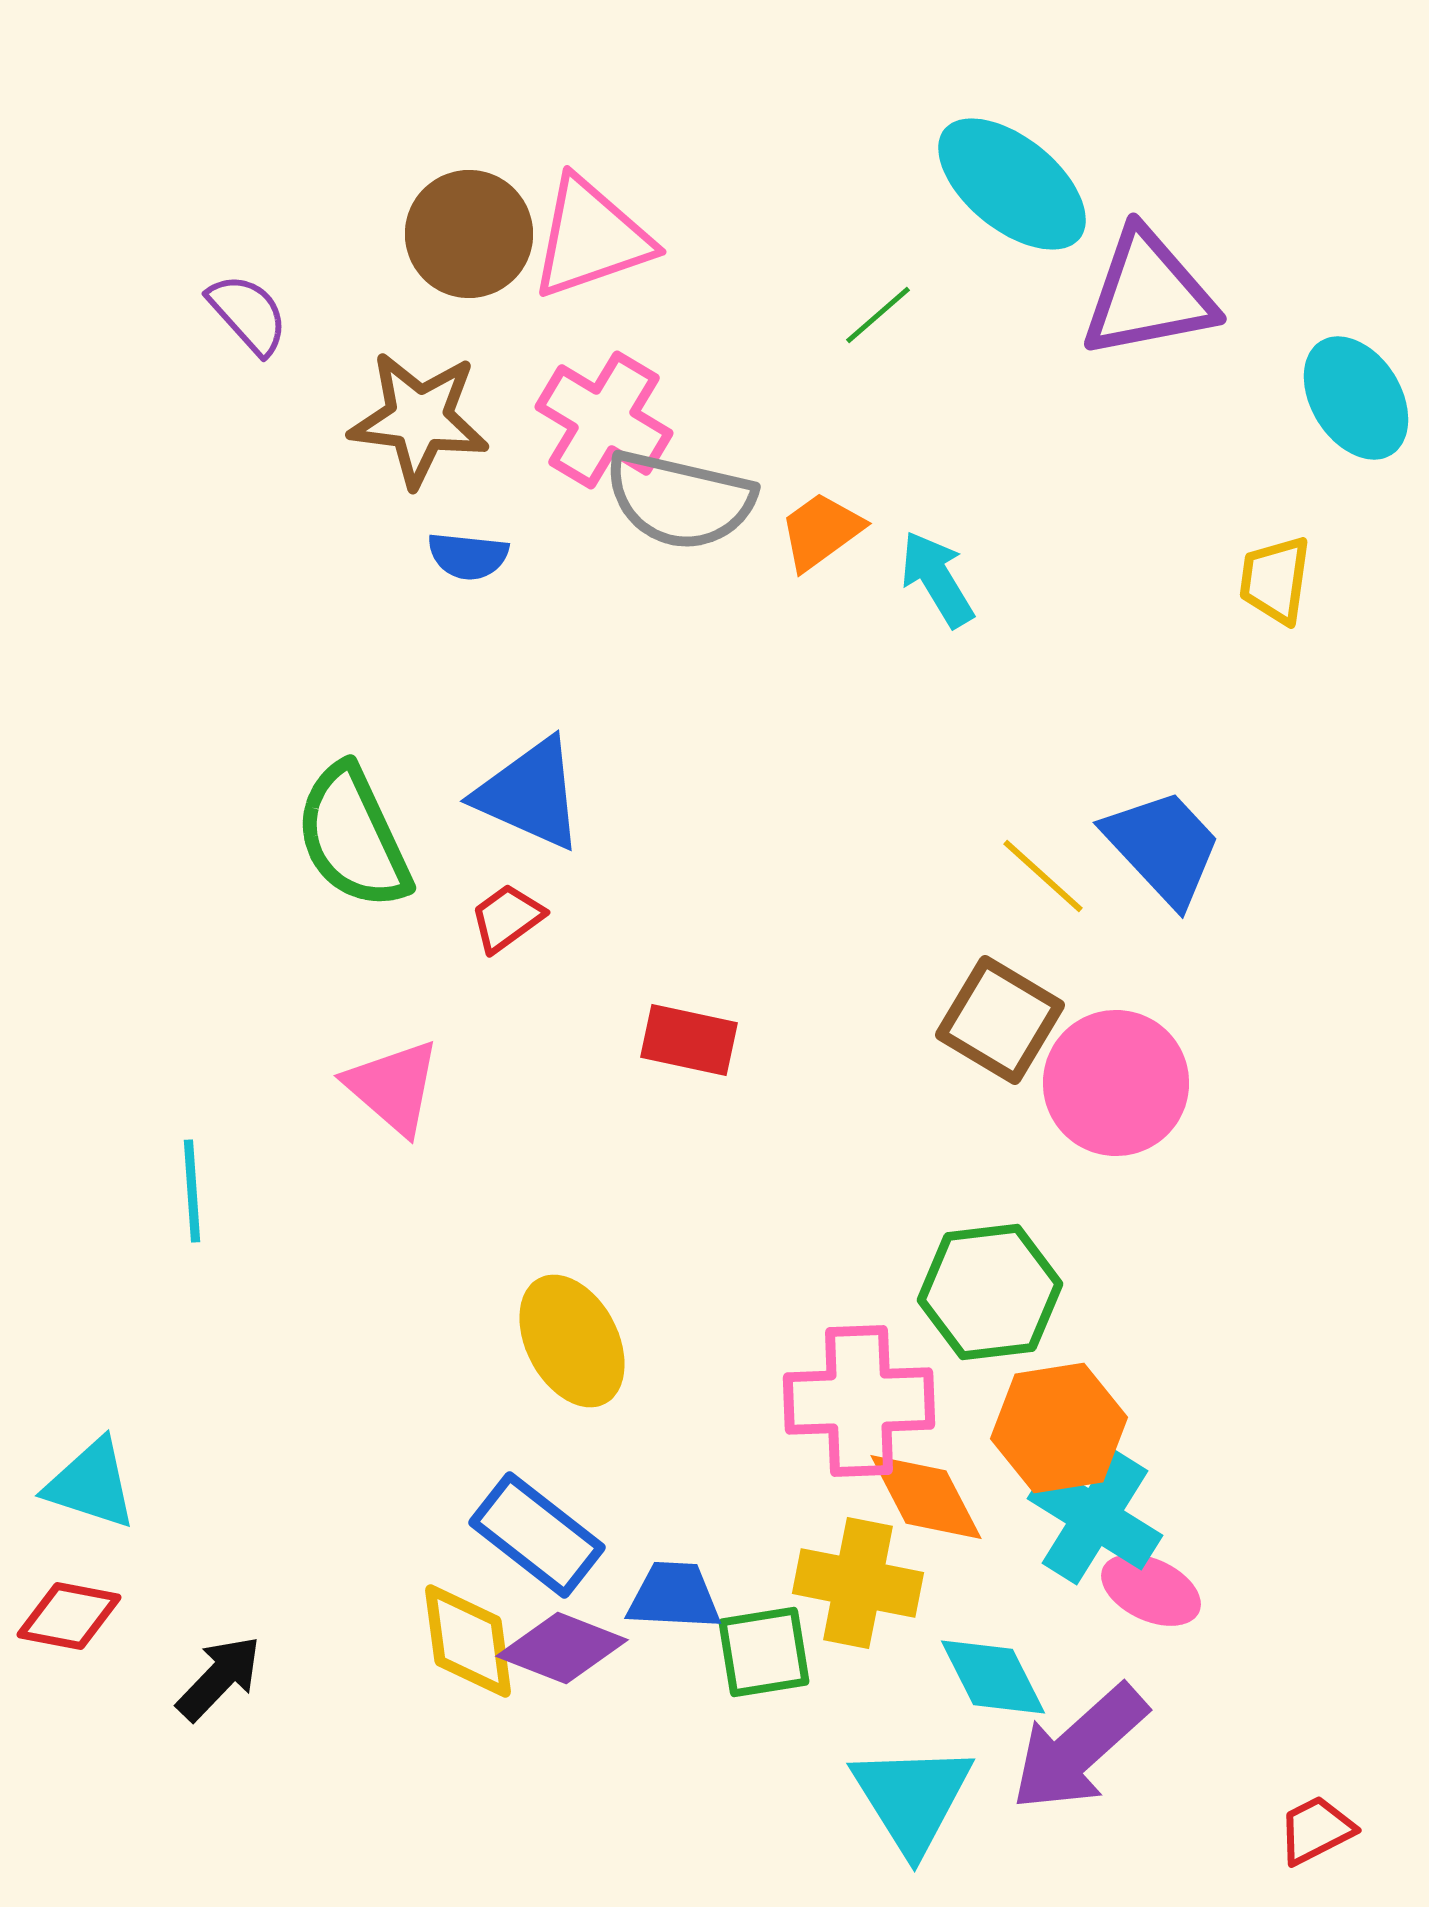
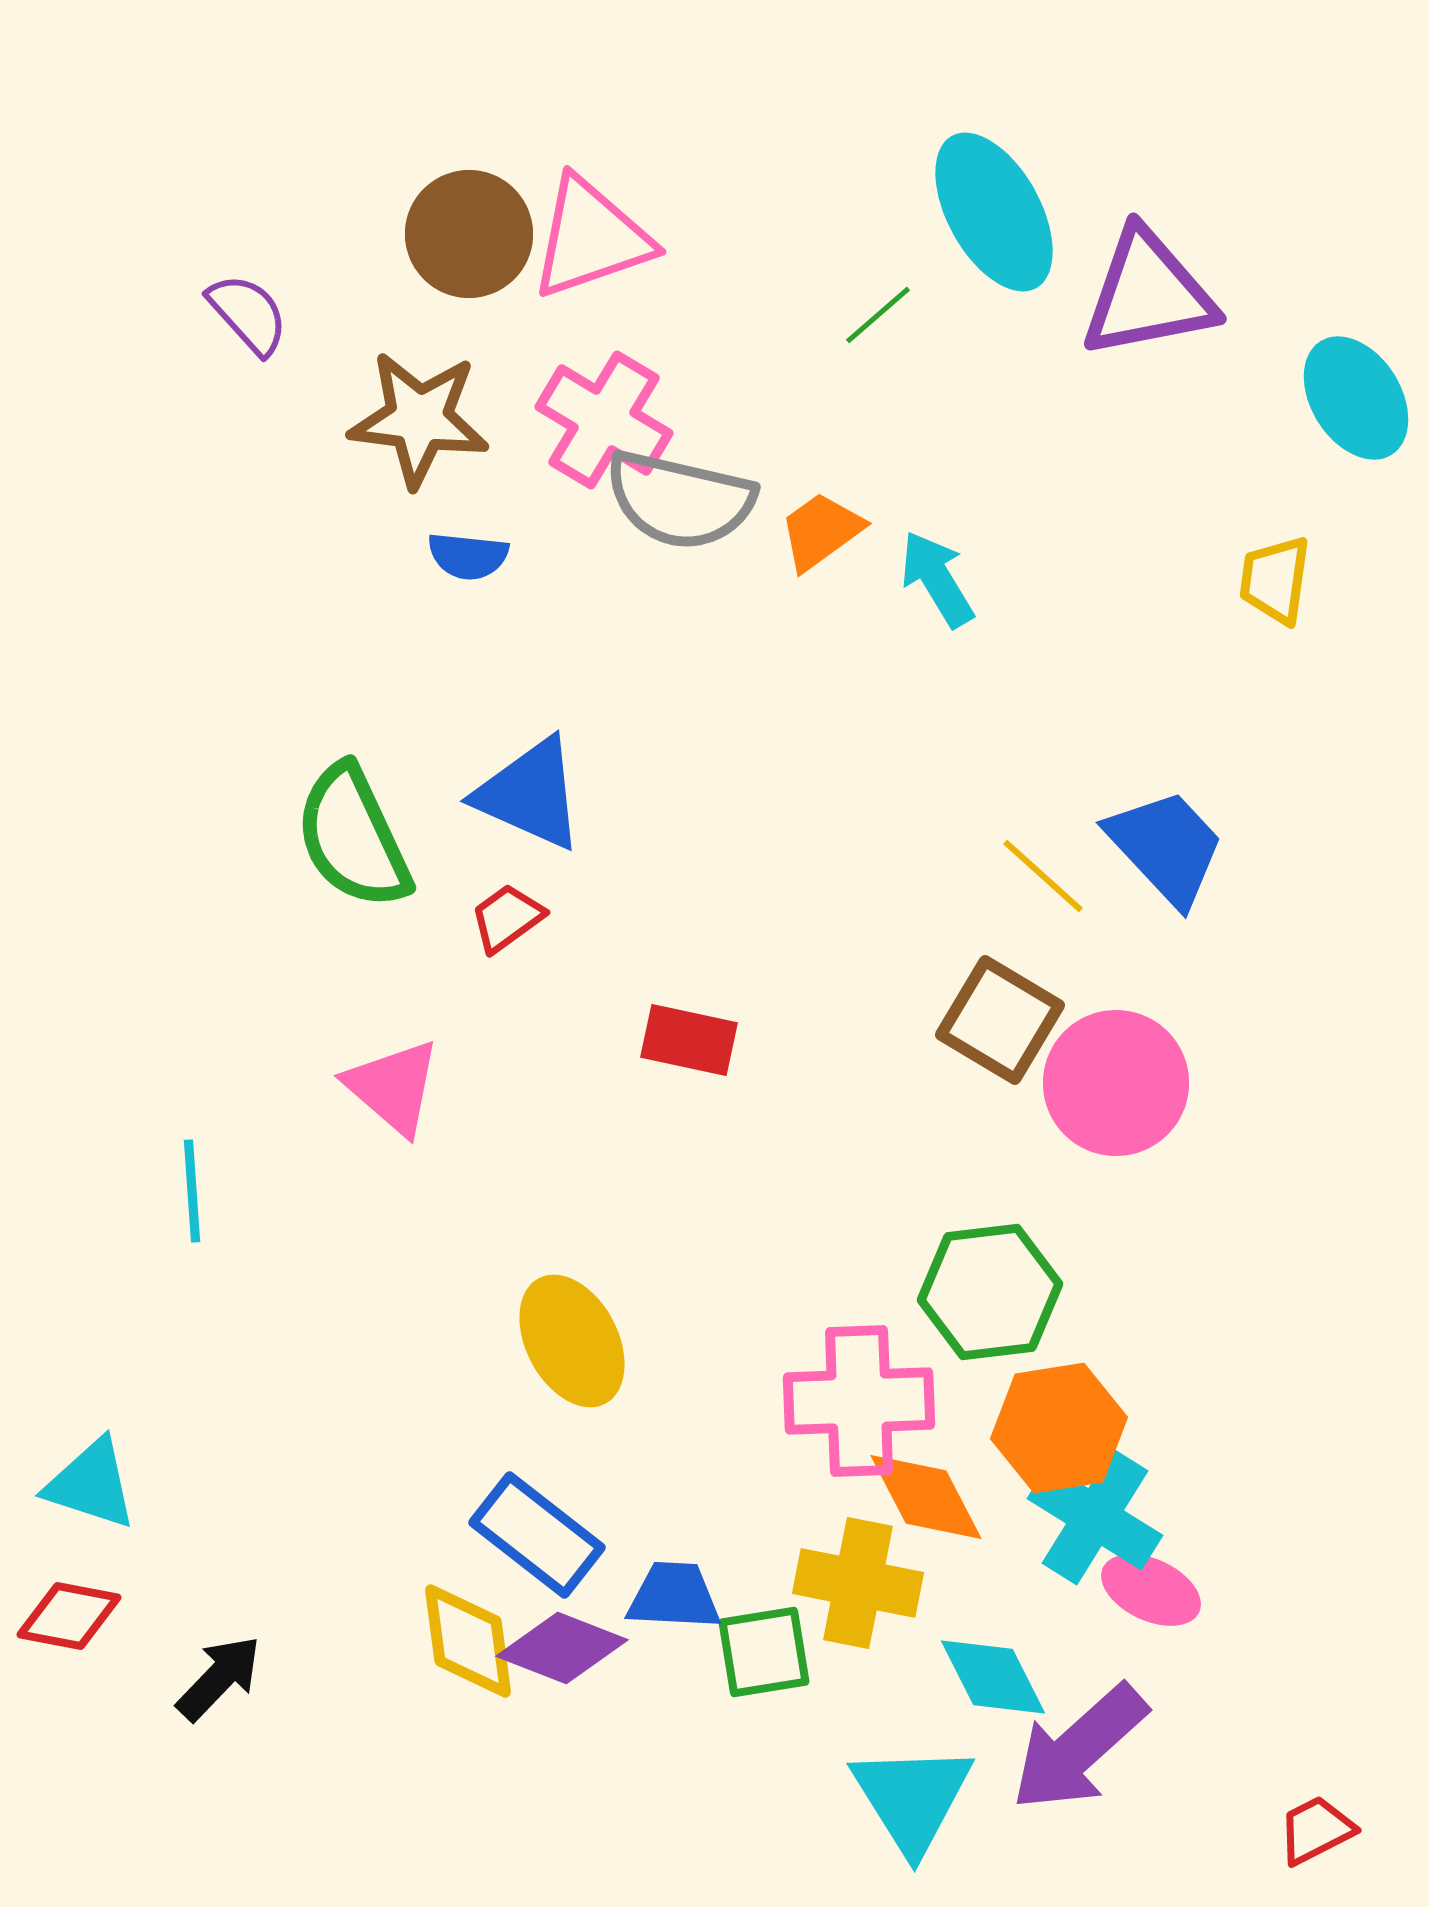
cyan ellipse at (1012, 184): moved 18 px left, 28 px down; rotated 22 degrees clockwise
blue trapezoid at (1163, 847): moved 3 px right
